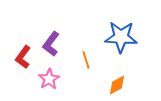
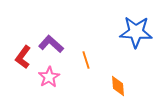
blue star: moved 15 px right, 5 px up
purple L-shape: rotated 95 degrees clockwise
pink star: moved 2 px up
orange diamond: moved 1 px right, 1 px down; rotated 65 degrees counterclockwise
